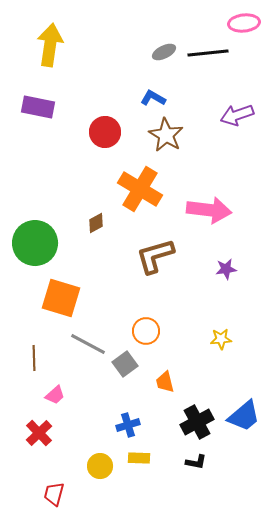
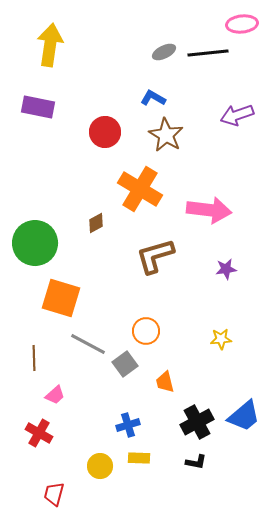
pink ellipse: moved 2 px left, 1 px down
red cross: rotated 16 degrees counterclockwise
